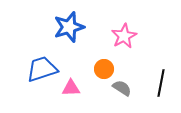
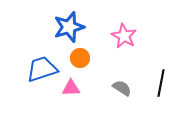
pink star: rotated 15 degrees counterclockwise
orange circle: moved 24 px left, 11 px up
